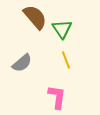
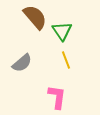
green triangle: moved 2 px down
